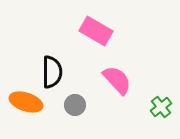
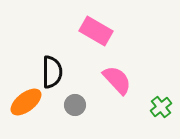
orange ellipse: rotated 56 degrees counterclockwise
